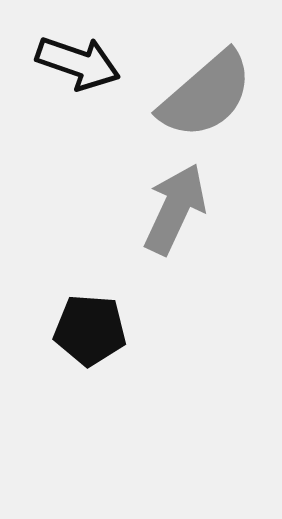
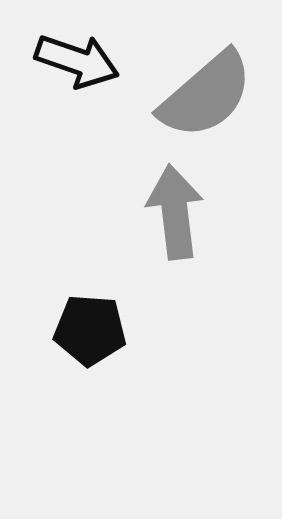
black arrow: moved 1 px left, 2 px up
gray arrow: moved 3 px down; rotated 32 degrees counterclockwise
